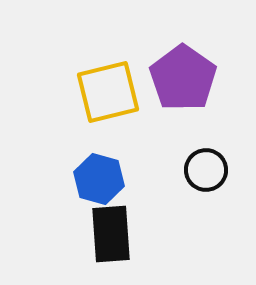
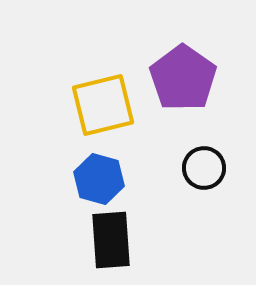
yellow square: moved 5 px left, 13 px down
black circle: moved 2 px left, 2 px up
black rectangle: moved 6 px down
